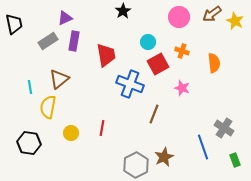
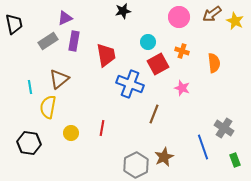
black star: rotated 21 degrees clockwise
